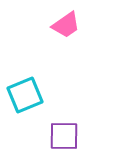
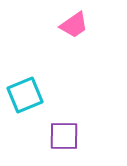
pink trapezoid: moved 8 px right
